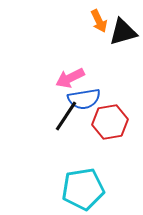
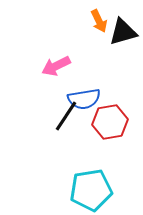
pink arrow: moved 14 px left, 12 px up
cyan pentagon: moved 8 px right, 1 px down
